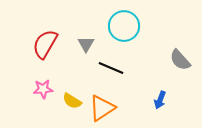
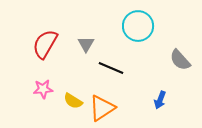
cyan circle: moved 14 px right
yellow semicircle: moved 1 px right
